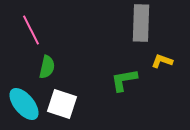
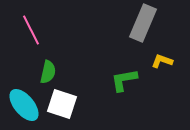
gray rectangle: moved 2 px right; rotated 21 degrees clockwise
green semicircle: moved 1 px right, 5 px down
cyan ellipse: moved 1 px down
